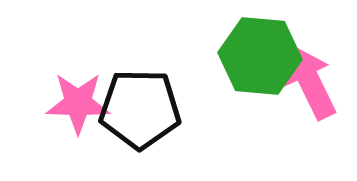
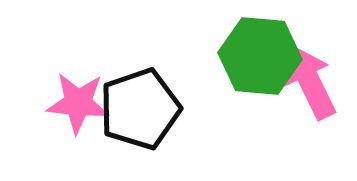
pink star: rotated 4 degrees clockwise
black pentagon: rotated 20 degrees counterclockwise
